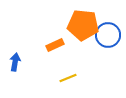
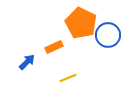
orange pentagon: moved 2 px left, 2 px up; rotated 20 degrees clockwise
orange rectangle: moved 1 px left, 2 px down
blue arrow: moved 12 px right; rotated 36 degrees clockwise
